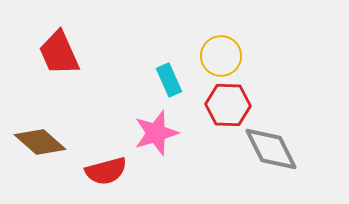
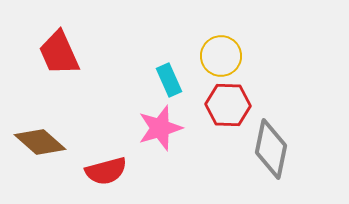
pink star: moved 4 px right, 5 px up
gray diamond: rotated 38 degrees clockwise
